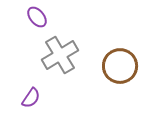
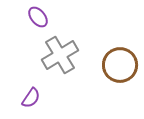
purple ellipse: moved 1 px right
brown circle: moved 1 px up
